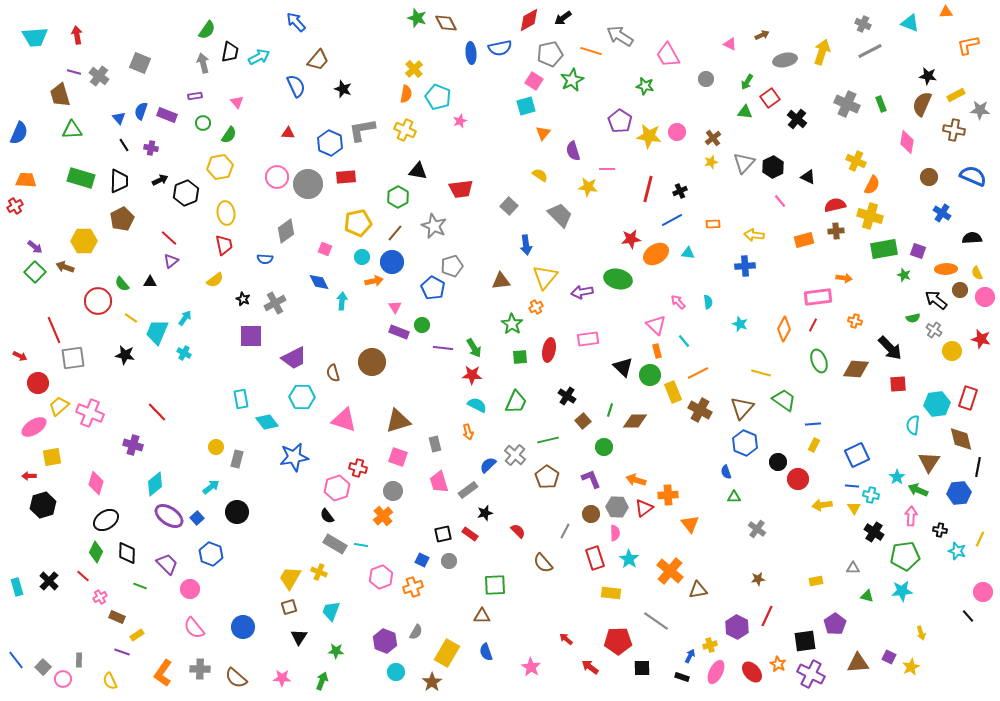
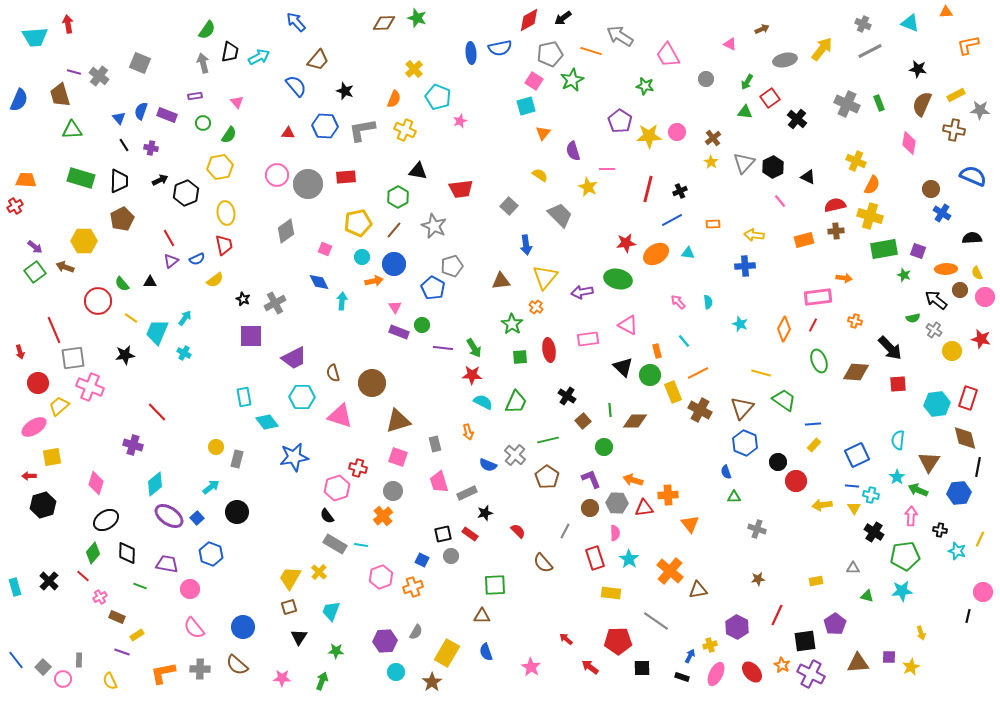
brown diamond at (446, 23): moved 62 px left; rotated 65 degrees counterclockwise
red arrow at (77, 35): moved 9 px left, 11 px up
brown arrow at (762, 35): moved 6 px up
yellow arrow at (822, 52): moved 3 px up; rotated 20 degrees clockwise
black star at (928, 76): moved 10 px left, 7 px up
blue semicircle at (296, 86): rotated 15 degrees counterclockwise
black star at (343, 89): moved 2 px right, 2 px down
orange semicircle at (406, 94): moved 12 px left, 5 px down; rotated 12 degrees clockwise
green rectangle at (881, 104): moved 2 px left, 1 px up
blue semicircle at (19, 133): moved 33 px up
yellow star at (649, 136): rotated 10 degrees counterclockwise
pink diamond at (907, 142): moved 2 px right, 1 px down
blue hexagon at (330, 143): moved 5 px left, 17 px up; rotated 20 degrees counterclockwise
yellow star at (711, 162): rotated 24 degrees counterclockwise
pink circle at (277, 177): moved 2 px up
brown circle at (929, 177): moved 2 px right, 12 px down
yellow star at (588, 187): rotated 18 degrees clockwise
brown line at (395, 233): moved 1 px left, 3 px up
red line at (169, 238): rotated 18 degrees clockwise
red star at (631, 239): moved 5 px left, 4 px down
blue semicircle at (265, 259): moved 68 px left; rotated 28 degrees counterclockwise
blue circle at (392, 262): moved 2 px right, 2 px down
green square at (35, 272): rotated 10 degrees clockwise
orange cross at (536, 307): rotated 24 degrees counterclockwise
pink triangle at (656, 325): moved 28 px left; rotated 15 degrees counterclockwise
red ellipse at (549, 350): rotated 20 degrees counterclockwise
black star at (125, 355): rotated 18 degrees counterclockwise
red arrow at (20, 356): moved 4 px up; rotated 48 degrees clockwise
brown circle at (372, 362): moved 21 px down
brown diamond at (856, 369): moved 3 px down
cyan rectangle at (241, 399): moved 3 px right, 2 px up
cyan semicircle at (477, 405): moved 6 px right, 3 px up
green line at (610, 410): rotated 24 degrees counterclockwise
pink cross at (90, 413): moved 26 px up
pink triangle at (344, 420): moved 4 px left, 4 px up
cyan semicircle at (913, 425): moved 15 px left, 15 px down
brown diamond at (961, 439): moved 4 px right, 1 px up
yellow rectangle at (814, 445): rotated 16 degrees clockwise
blue semicircle at (488, 465): rotated 114 degrees counterclockwise
red circle at (798, 479): moved 2 px left, 2 px down
orange arrow at (636, 480): moved 3 px left
gray rectangle at (468, 490): moved 1 px left, 3 px down; rotated 12 degrees clockwise
gray hexagon at (617, 507): moved 4 px up
red triangle at (644, 508): rotated 30 degrees clockwise
brown circle at (591, 514): moved 1 px left, 6 px up
gray cross at (757, 529): rotated 18 degrees counterclockwise
green diamond at (96, 552): moved 3 px left, 1 px down; rotated 15 degrees clockwise
gray circle at (449, 561): moved 2 px right, 5 px up
purple trapezoid at (167, 564): rotated 35 degrees counterclockwise
yellow cross at (319, 572): rotated 21 degrees clockwise
cyan rectangle at (17, 587): moved 2 px left
red line at (767, 616): moved 10 px right, 1 px up
black line at (968, 616): rotated 56 degrees clockwise
purple hexagon at (385, 641): rotated 25 degrees counterclockwise
purple square at (889, 657): rotated 24 degrees counterclockwise
orange star at (778, 664): moved 4 px right, 1 px down
pink ellipse at (716, 672): moved 2 px down
orange L-shape at (163, 673): rotated 44 degrees clockwise
brown semicircle at (236, 678): moved 1 px right, 13 px up
